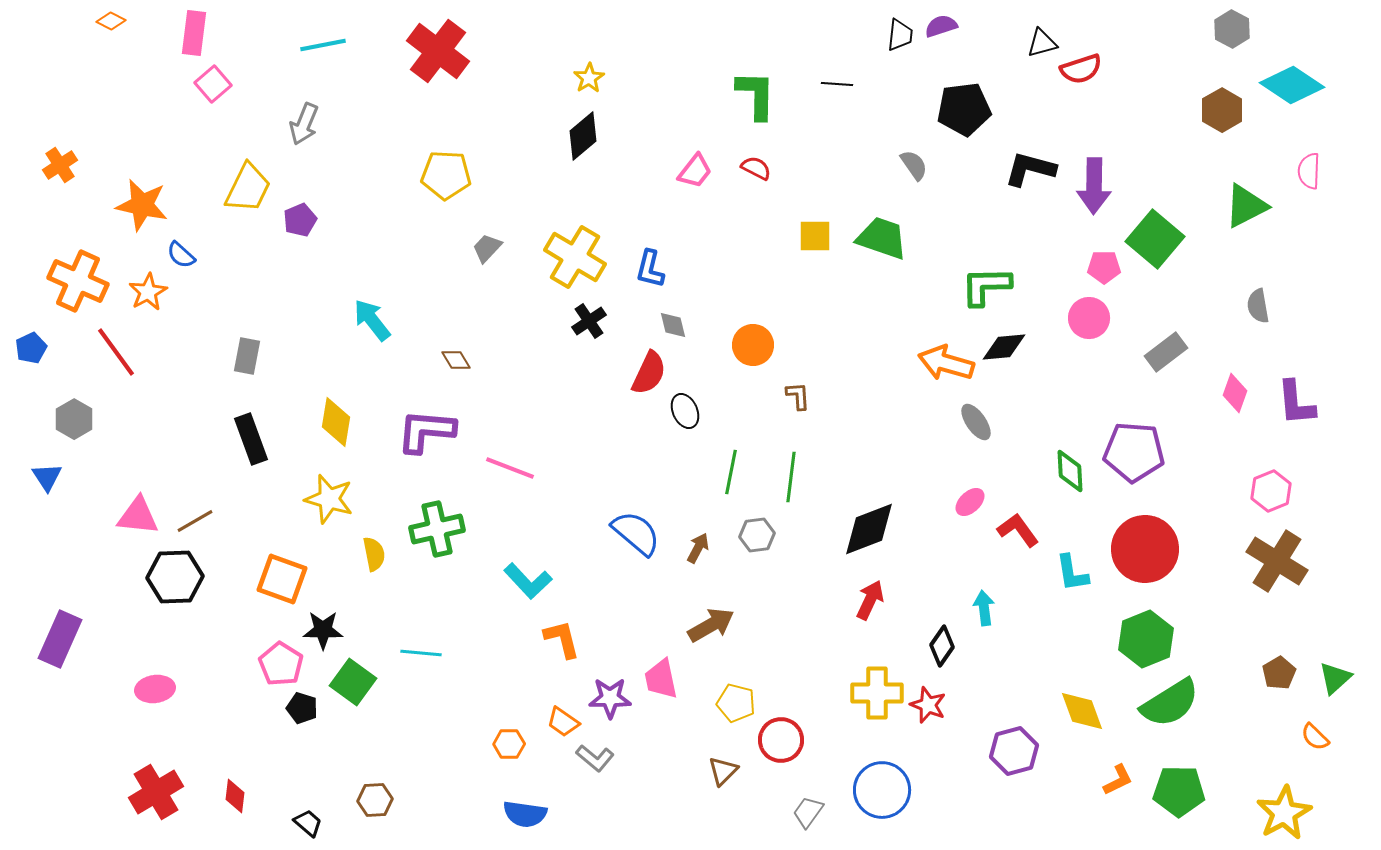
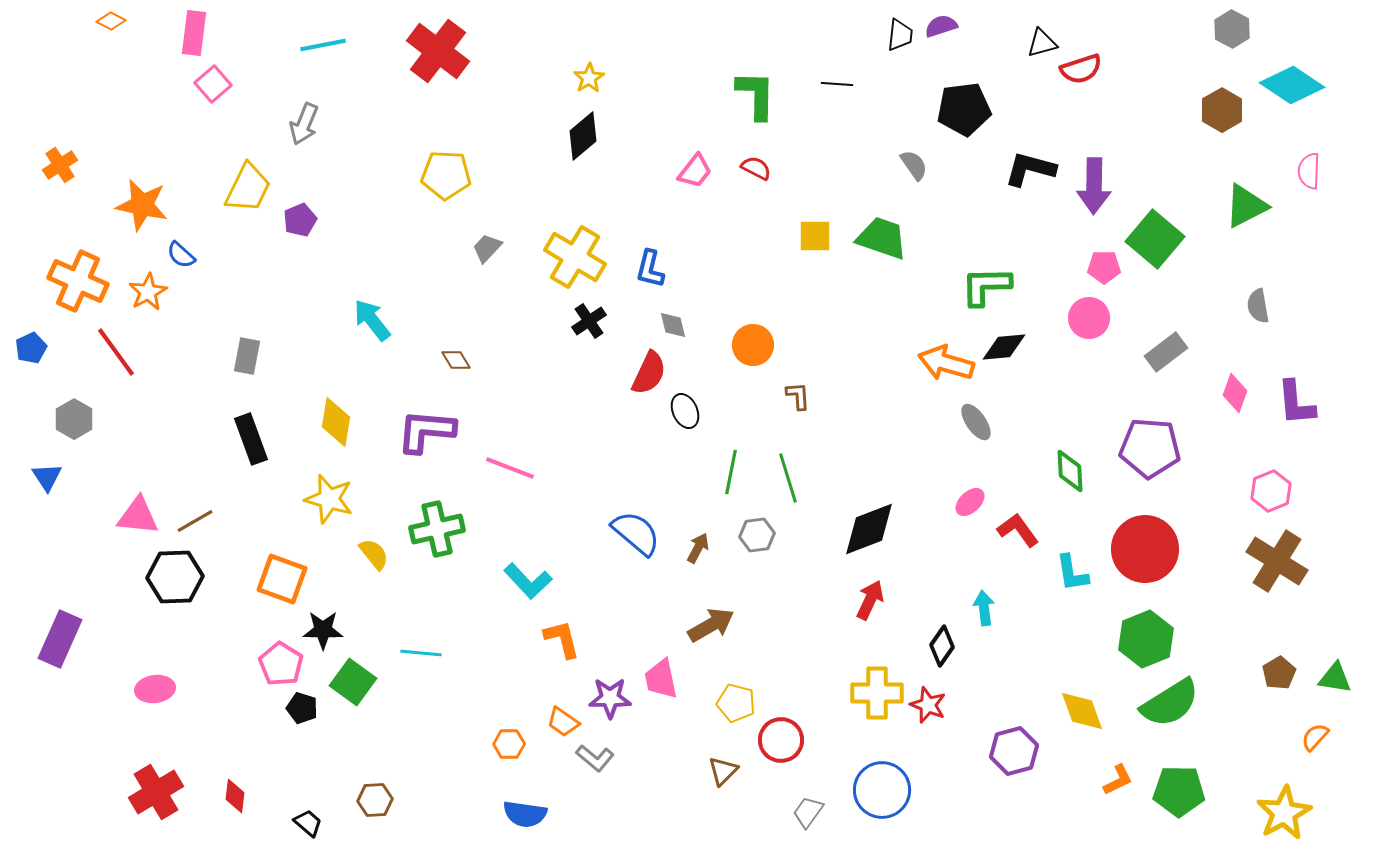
purple pentagon at (1134, 452): moved 16 px right, 4 px up
green line at (791, 477): moved 3 px left, 1 px down; rotated 24 degrees counterclockwise
yellow semicircle at (374, 554): rotated 28 degrees counterclockwise
green triangle at (1335, 678): rotated 51 degrees clockwise
orange semicircle at (1315, 737): rotated 88 degrees clockwise
